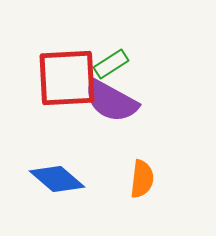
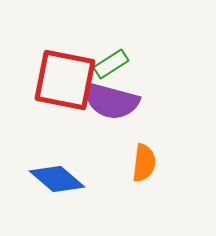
red square: moved 2 px left, 2 px down; rotated 14 degrees clockwise
purple semicircle: rotated 14 degrees counterclockwise
orange semicircle: moved 2 px right, 16 px up
